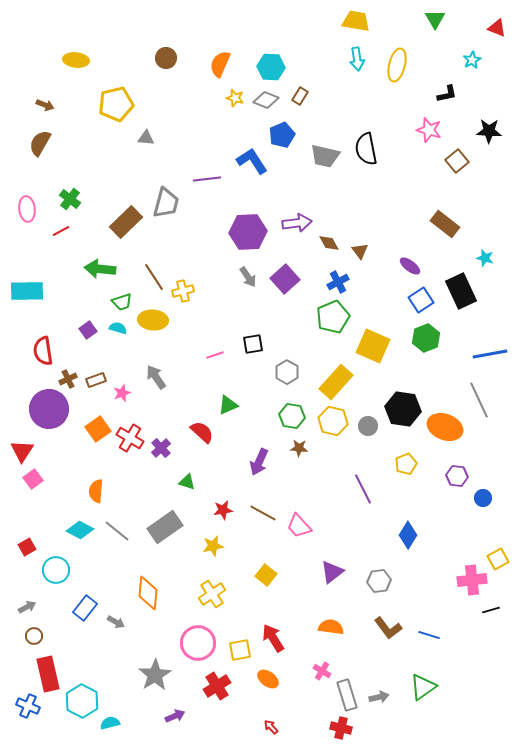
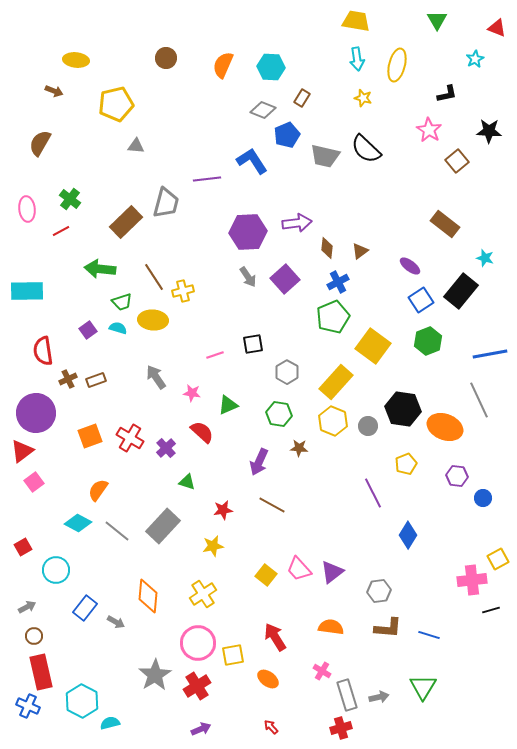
green triangle at (435, 19): moved 2 px right, 1 px down
cyan star at (472, 60): moved 3 px right, 1 px up
orange semicircle at (220, 64): moved 3 px right, 1 px down
brown rectangle at (300, 96): moved 2 px right, 2 px down
yellow star at (235, 98): moved 128 px right
gray diamond at (266, 100): moved 3 px left, 10 px down
brown arrow at (45, 105): moved 9 px right, 14 px up
pink star at (429, 130): rotated 15 degrees clockwise
blue pentagon at (282, 135): moved 5 px right
gray triangle at (146, 138): moved 10 px left, 8 px down
black semicircle at (366, 149): rotated 36 degrees counterclockwise
brown diamond at (329, 243): moved 2 px left, 5 px down; rotated 35 degrees clockwise
brown triangle at (360, 251): rotated 30 degrees clockwise
black rectangle at (461, 291): rotated 64 degrees clockwise
green hexagon at (426, 338): moved 2 px right, 3 px down
yellow square at (373, 346): rotated 12 degrees clockwise
pink star at (122, 393): moved 70 px right; rotated 30 degrees clockwise
purple circle at (49, 409): moved 13 px left, 4 px down
green hexagon at (292, 416): moved 13 px left, 2 px up
yellow hexagon at (333, 421): rotated 8 degrees clockwise
orange square at (98, 429): moved 8 px left, 7 px down; rotated 15 degrees clockwise
purple cross at (161, 448): moved 5 px right
red triangle at (22, 451): rotated 20 degrees clockwise
pink square at (33, 479): moved 1 px right, 3 px down
purple line at (363, 489): moved 10 px right, 4 px down
orange semicircle at (96, 491): moved 2 px right, 1 px up; rotated 30 degrees clockwise
brown line at (263, 513): moved 9 px right, 8 px up
pink trapezoid at (299, 526): moved 43 px down
gray rectangle at (165, 527): moved 2 px left, 1 px up; rotated 12 degrees counterclockwise
cyan diamond at (80, 530): moved 2 px left, 7 px up
red square at (27, 547): moved 4 px left
gray hexagon at (379, 581): moved 10 px down
orange diamond at (148, 593): moved 3 px down
yellow cross at (212, 594): moved 9 px left
brown L-shape at (388, 628): rotated 48 degrees counterclockwise
red arrow at (273, 638): moved 2 px right, 1 px up
yellow square at (240, 650): moved 7 px left, 5 px down
red rectangle at (48, 674): moved 7 px left, 2 px up
red cross at (217, 686): moved 20 px left
green triangle at (423, 687): rotated 24 degrees counterclockwise
purple arrow at (175, 716): moved 26 px right, 13 px down
red cross at (341, 728): rotated 30 degrees counterclockwise
